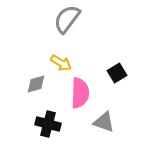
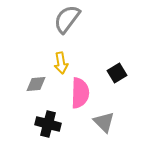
yellow arrow: rotated 50 degrees clockwise
gray diamond: rotated 10 degrees clockwise
gray triangle: rotated 25 degrees clockwise
